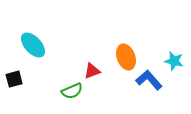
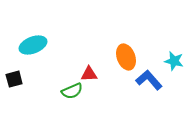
cyan ellipse: rotated 68 degrees counterclockwise
red triangle: moved 3 px left, 3 px down; rotated 18 degrees clockwise
